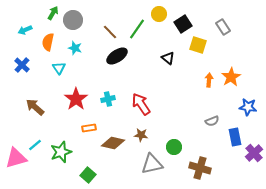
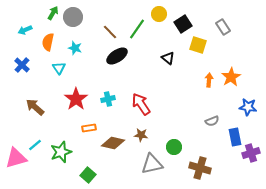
gray circle: moved 3 px up
purple cross: moved 3 px left; rotated 24 degrees clockwise
